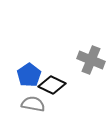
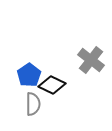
gray cross: rotated 16 degrees clockwise
gray semicircle: rotated 80 degrees clockwise
